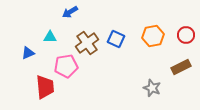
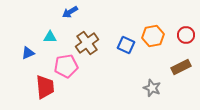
blue square: moved 10 px right, 6 px down
